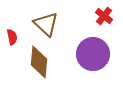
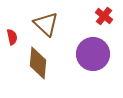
brown diamond: moved 1 px left, 1 px down
